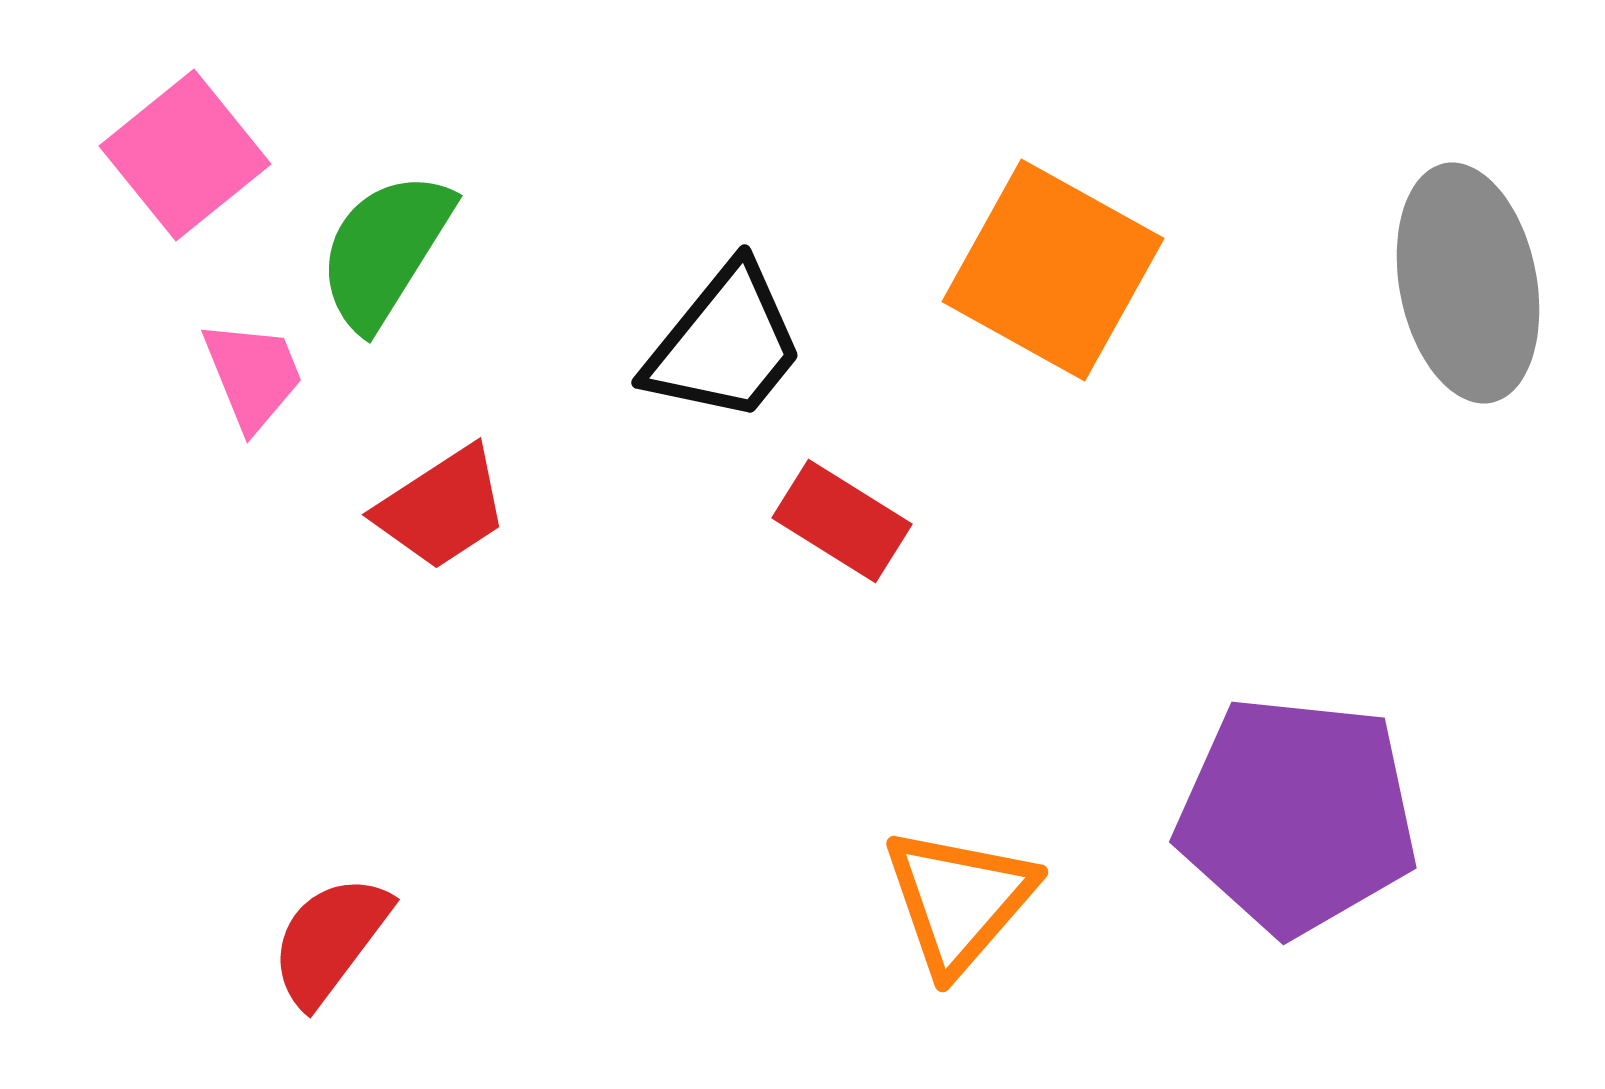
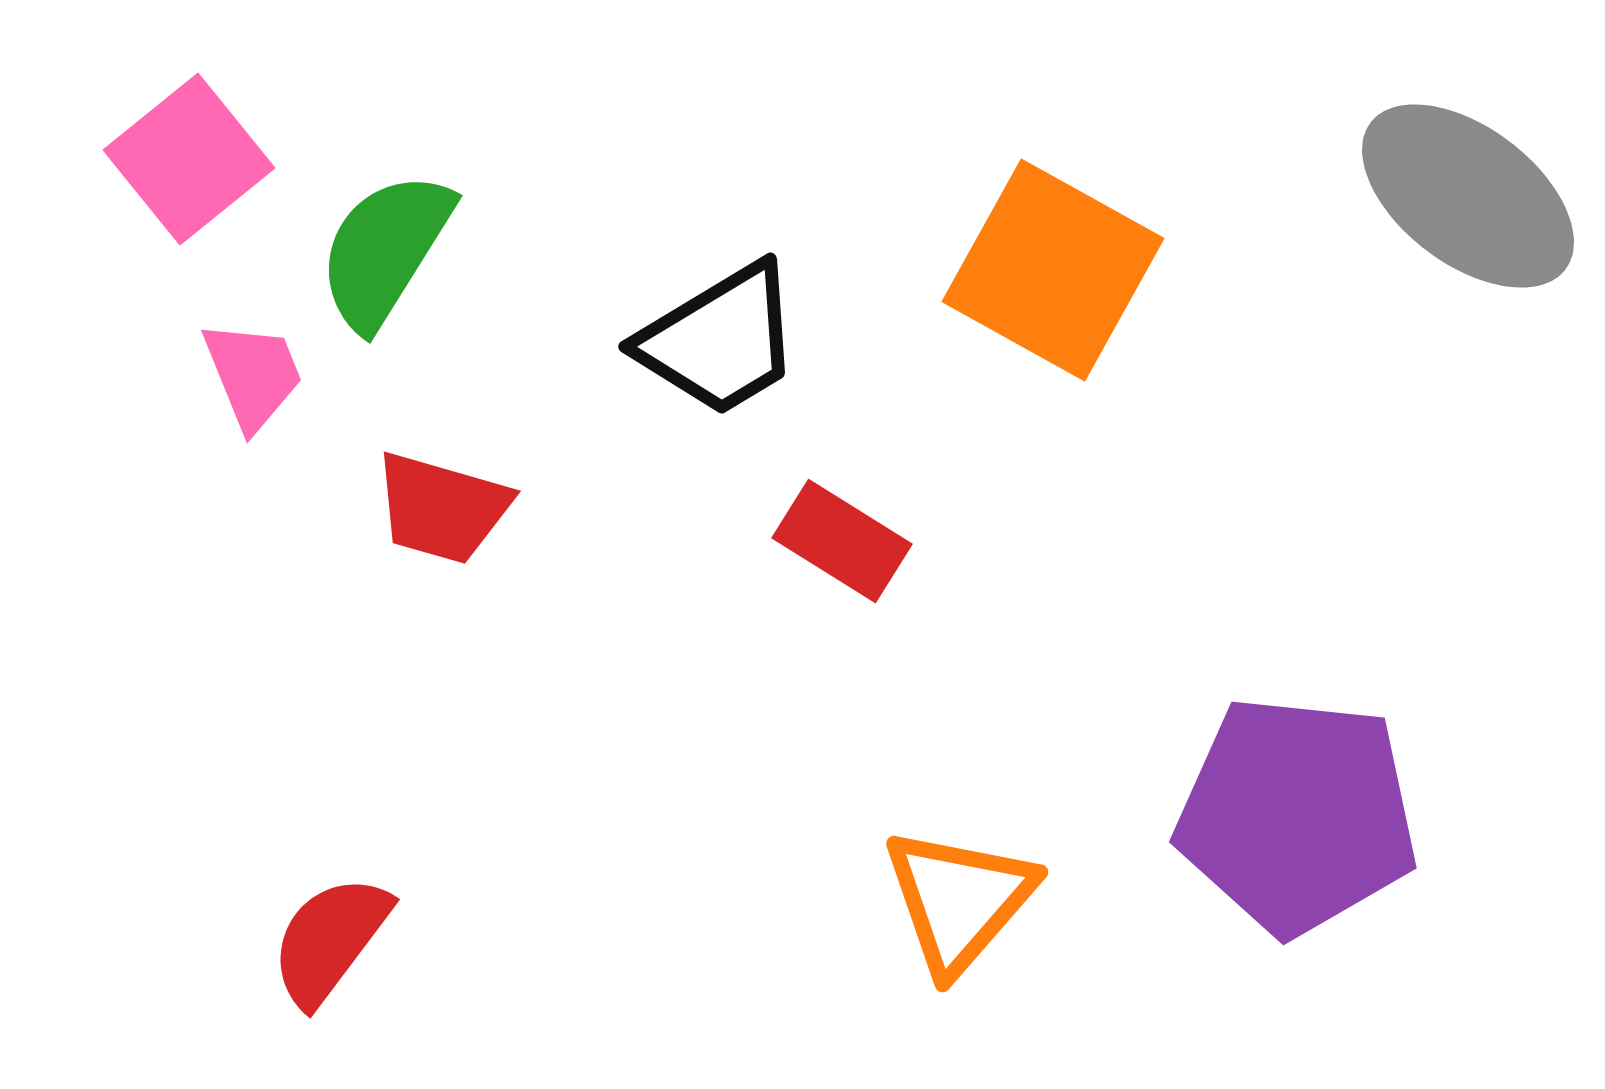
pink square: moved 4 px right, 4 px down
gray ellipse: moved 87 px up; rotated 42 degrees counterclockwise
black trapezoid: moved 5 px left, 4 px up; rotated 20 degrees clockwise
red trapezoid: rotated 49 degrees clockwise
red rectangle: moved 20 px down
